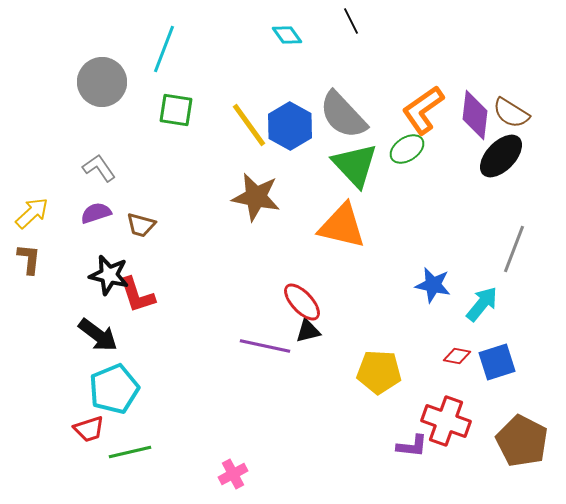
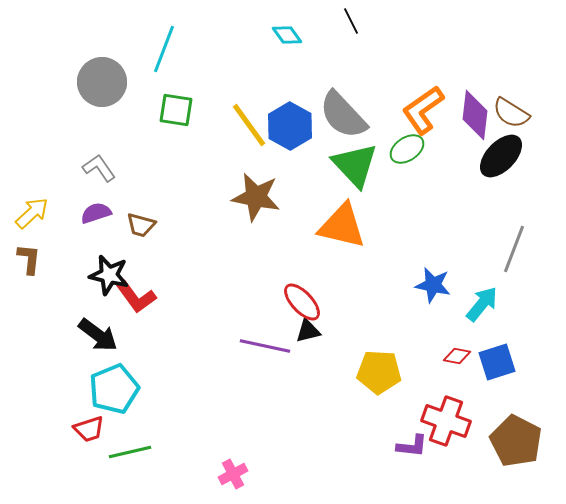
red L-shape: moved 1 px left, 2 px down; rotated 18 degrees counterclockwise
brown pentagon: moved 6 px left
